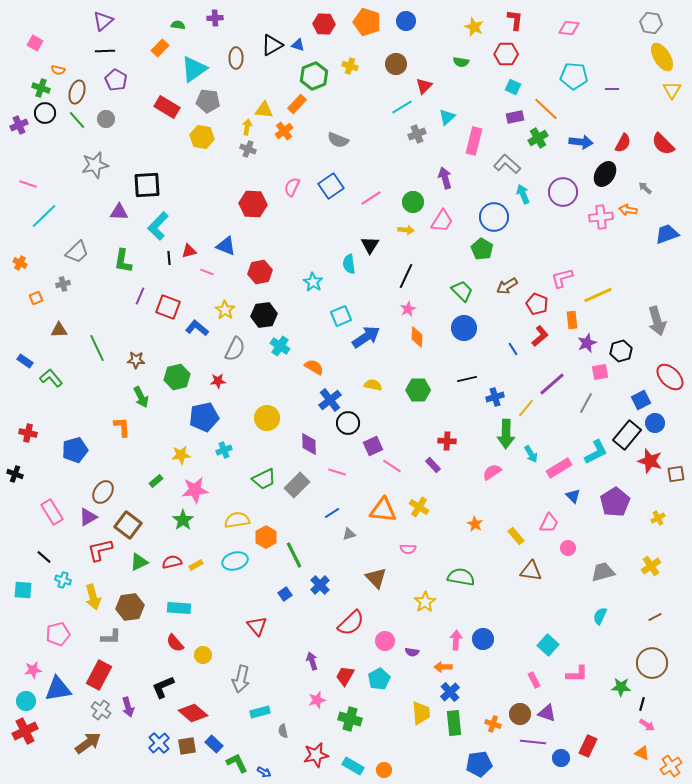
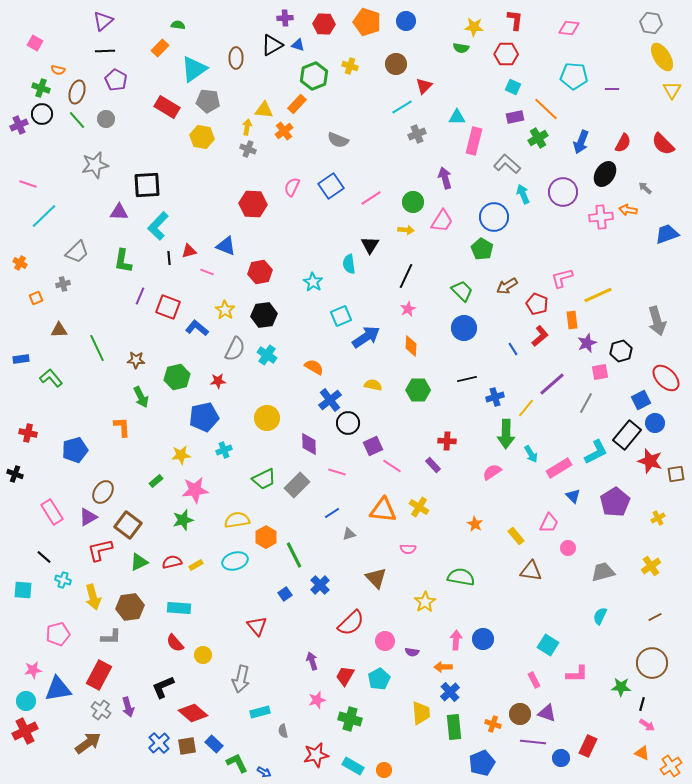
purple cross at (215, 18): moved 70 px right
yellow star at (474, 27): rotated 18 degrees counterclockwise
green semicircle at (461, 62): moved 14 px up
black circle at (45, 113): moved 3 px left, 1 px down
cyan triangle at (447, 117): moved 10 px right; rotated 42 degrees clockwise
blue arrow at (581, 142): rotated 105 degrees clockwise
orange diamond at (417, 337): moved 6 px left, 9 px down
cyan cross at (280, 346): moved 13 px left, 9 px down
blue rectangle at (25, 361): moved 4 px left, 2 px up; rotated 42 degrees counterclockwise
red ellipse at (670, 377): moved 4 px left, 1 px down
green star at (183, 520): rotated 20 degrees clockwise
cyan square at (548, 645): rotated 10 degrees counterclockwise
green rectangle at (454, 723): moved 4 px down
blue pentagon at (479, 764): moved 3 px right, 1 px up; rotated 15 degrees counterclockwise
